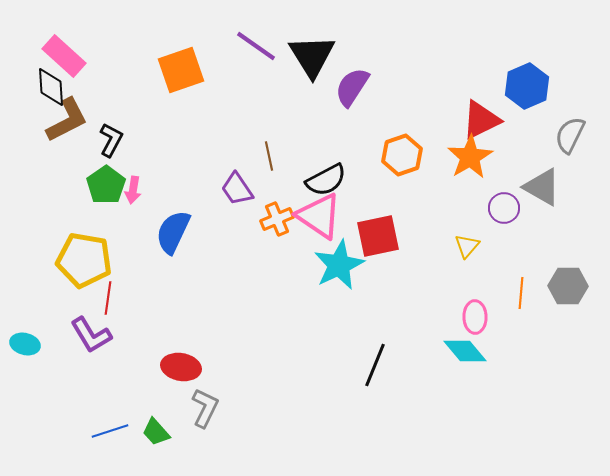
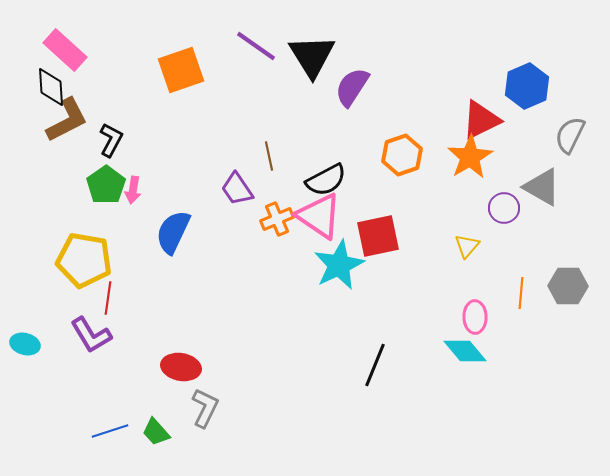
pink rectangle: moved 1 px right, 6 px up
